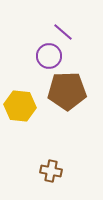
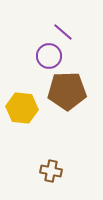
yellow hexagon: moved 2 px right, 2 px down
